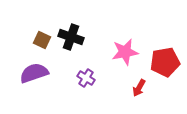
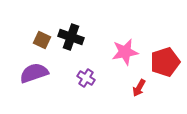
red pentagon: rotated 8 degrees counterclockwise
